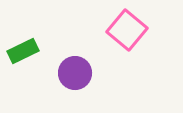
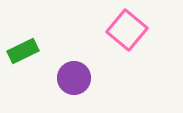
purple circle: moved 1 px left, 5 px down
